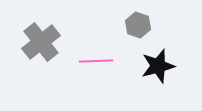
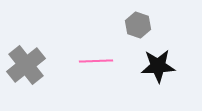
gray cross: moved 15 px left, 23 px down
black star: rotated 12 degrees clockwise
